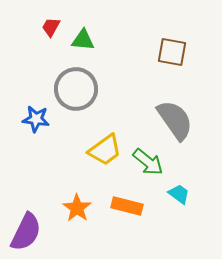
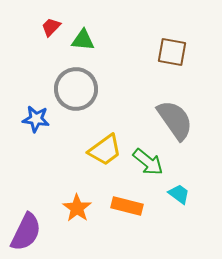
red trapezoid: rotated 15 degrees clockwise
